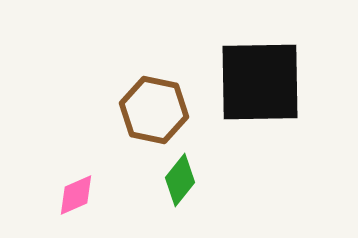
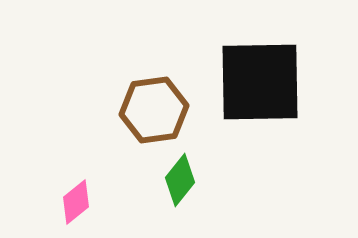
brown hexagon: rotated 20 degrees counterclockwise
pink diamond: moved 7 px down; rotated 15 degrees counterclockwise
